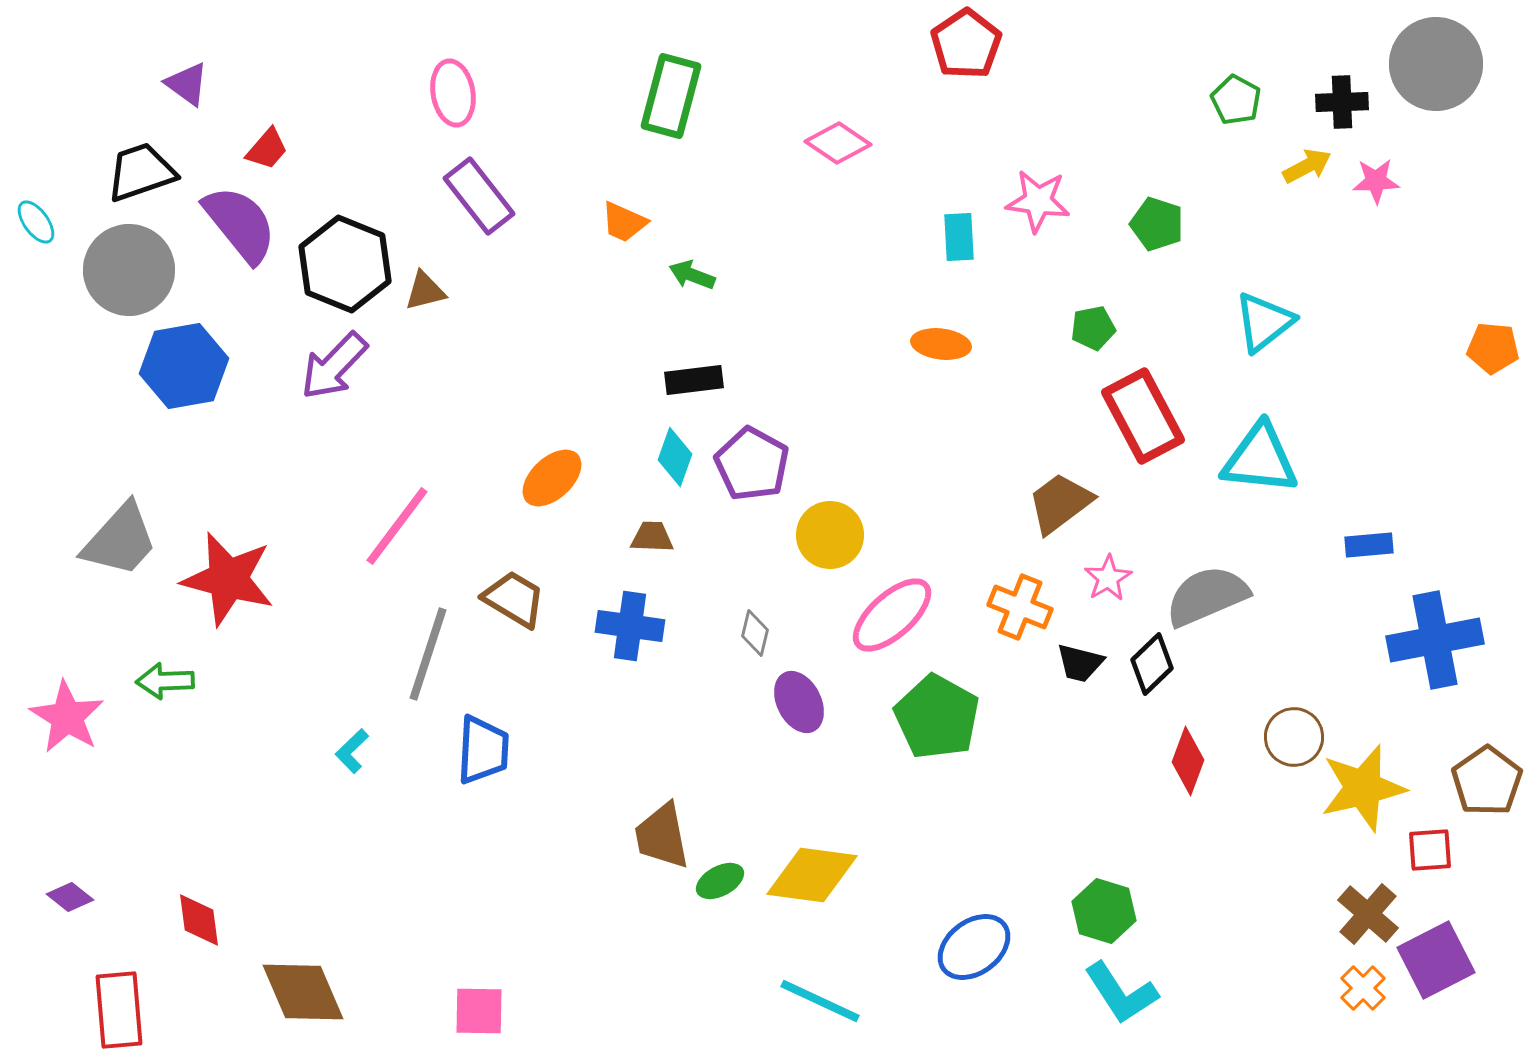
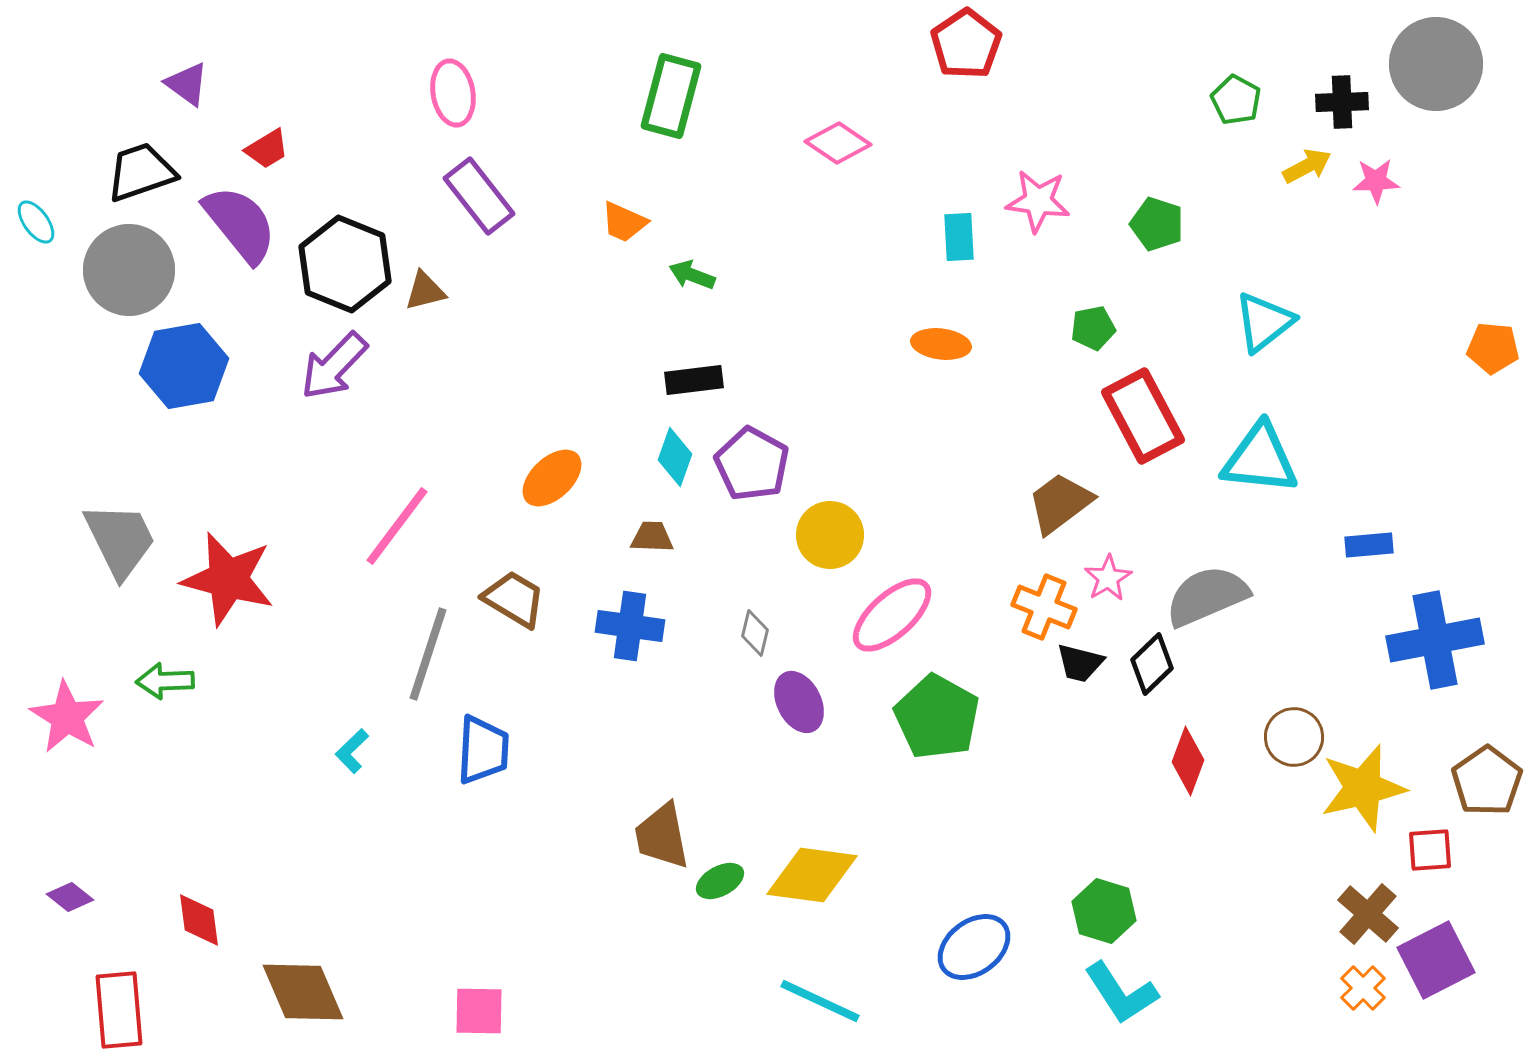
red trapezoid at (267, 149): rotated 18 degrees clockwise
gray trapezoid at (120, 540): rotated 68 degrees counterclockwise
orange cross at (1020, 607): moved 24 px right
